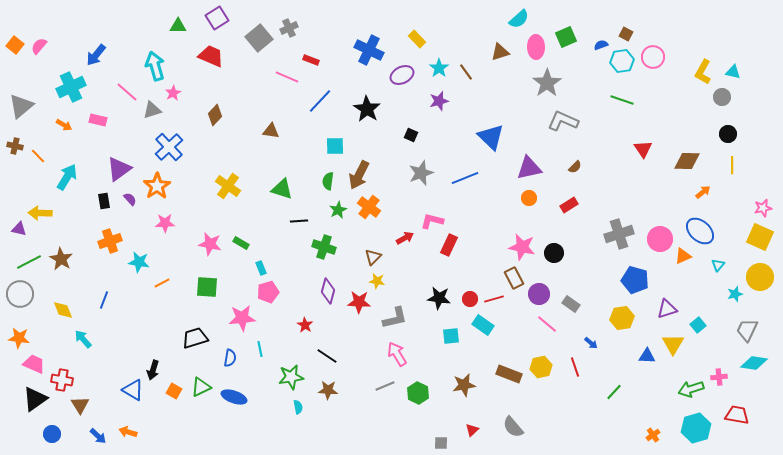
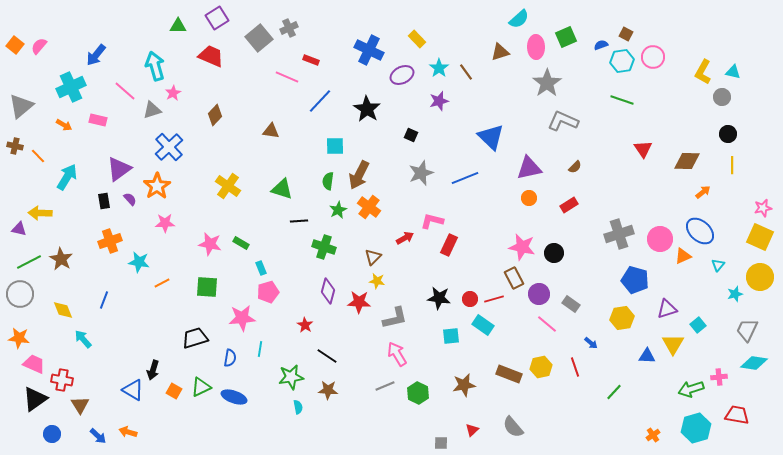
pink line at (127, 92): moved 2 px left, 1 px up
cyan line at (260, 349): rotated 21 degrees clockwise
